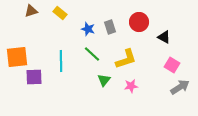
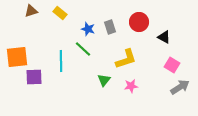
green line: moved 9 px left, 5 px up
